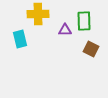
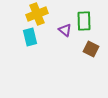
yellow cross: moved 1 px left; rotated 20 degrees counterclockwise
purple triangle: rotated 40 degrees clockwise
cyan rectangle: moved 10 px right, 2 px up
